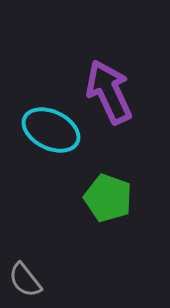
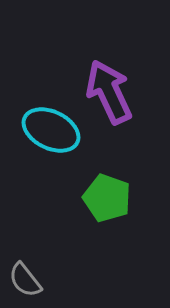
green pentagon: moved 1 px left
